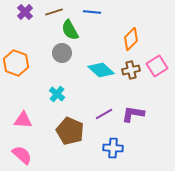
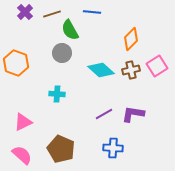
brown line: moved 2 px left, 2 px down
cyan cross: rotated 35 degrees counterclockwise
pink triangle: moved 2 px down; rotated 30 degrees counterclockwise
brown pentagon: moved 9 px left, 18 px down
